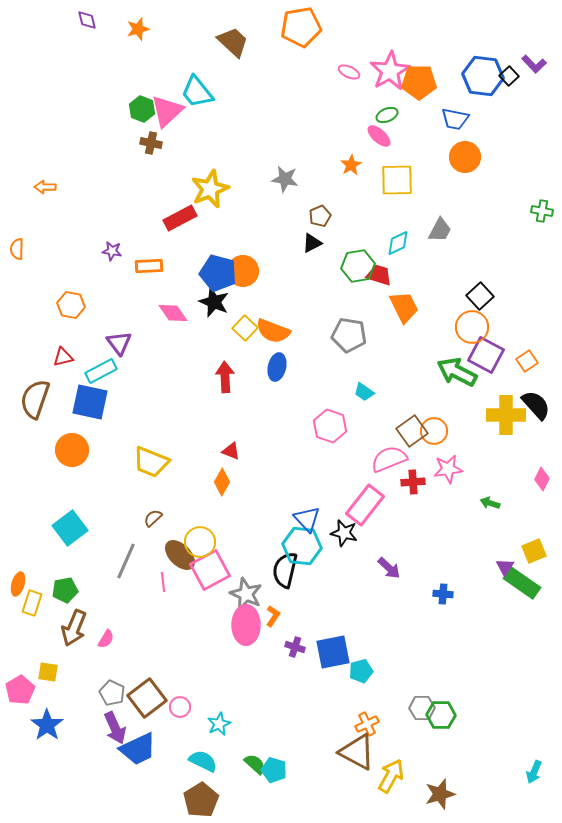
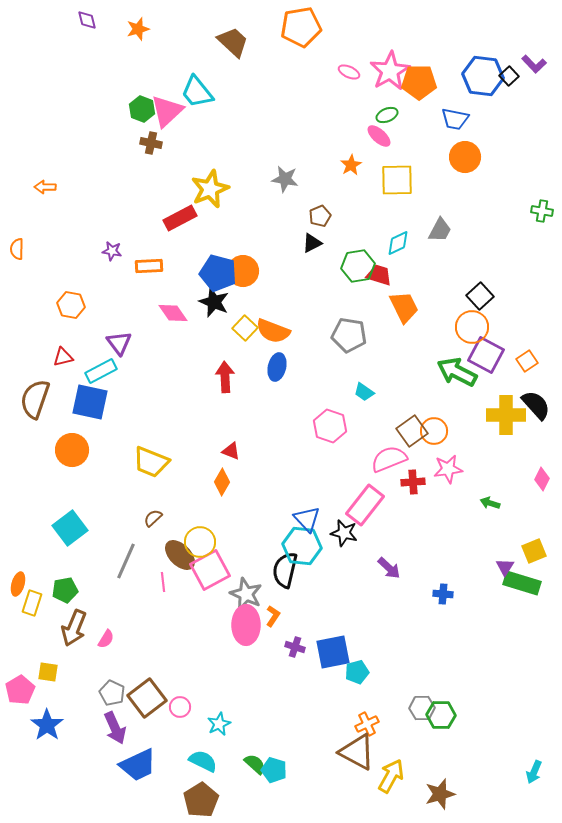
green rectangle at (522, 583): rotated 18 degrees counterclockwise
cyan pentagon at (361, 671): moved 4 px left, 1 px down
blue trapezoid at (138, 749): moved 16 px down
